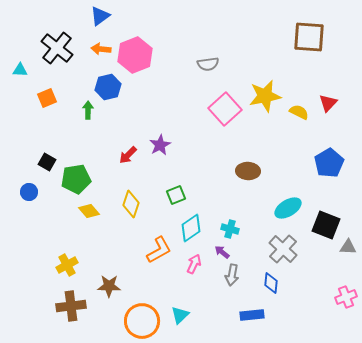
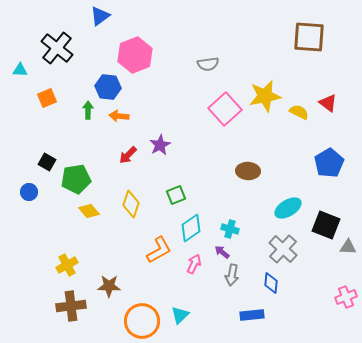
orange arrow at (101, 49): moved 18 px right, 67 px down
blue hexagon at (108, 87): rotated 20 degrees clockwise
red triangle at (328, 103): rotated 36 degrees counterclockwise
